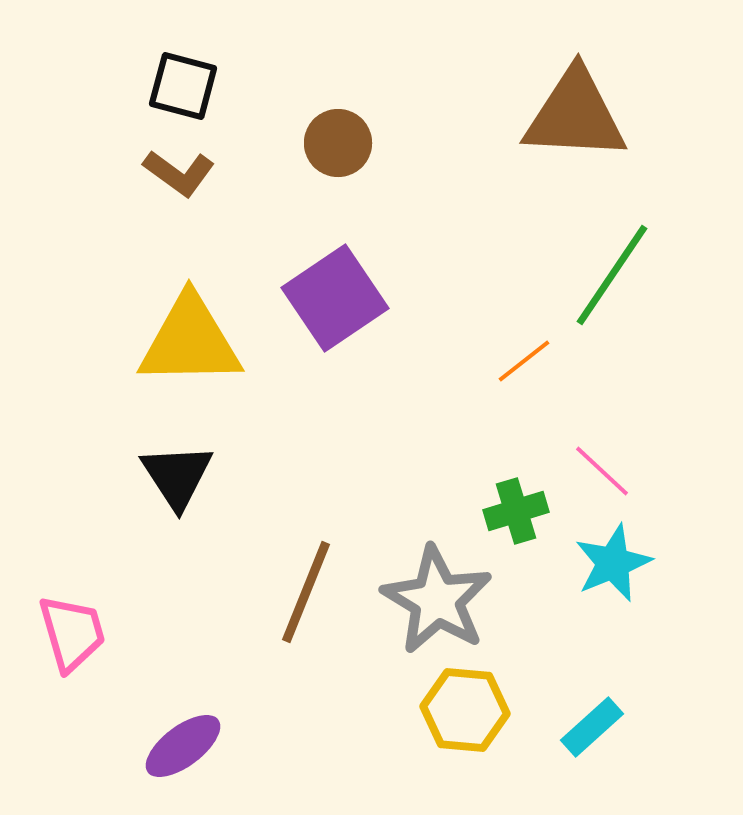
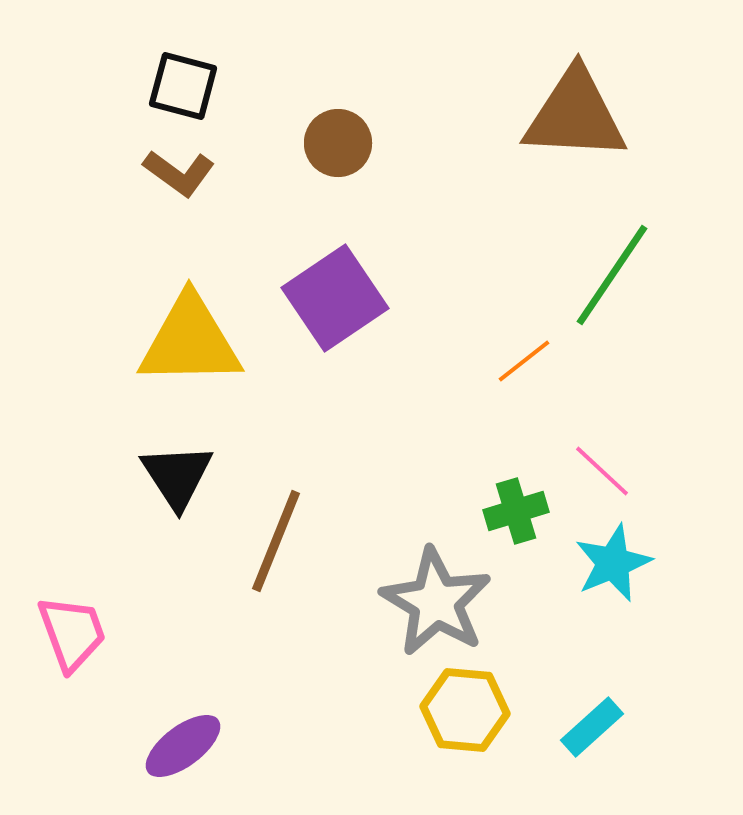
brown line: moved 30 px left, 51 px up
gray star: moved 1 px left, 2 px down
pink trapezoid: rotated 4 degrees counterclockwise
